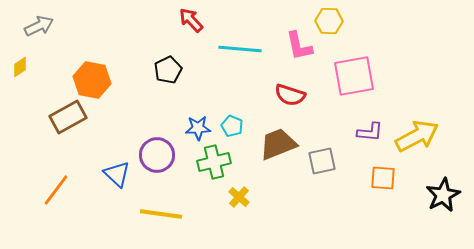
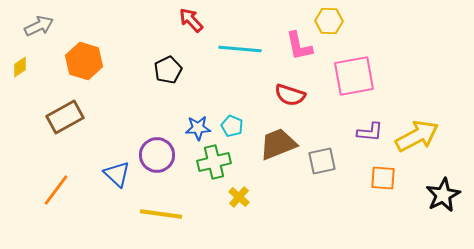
orange hexagon: moved 8 px left, 19 px up; rotated 6 degrees clockwise
brown rectangle: moved 3 px left
